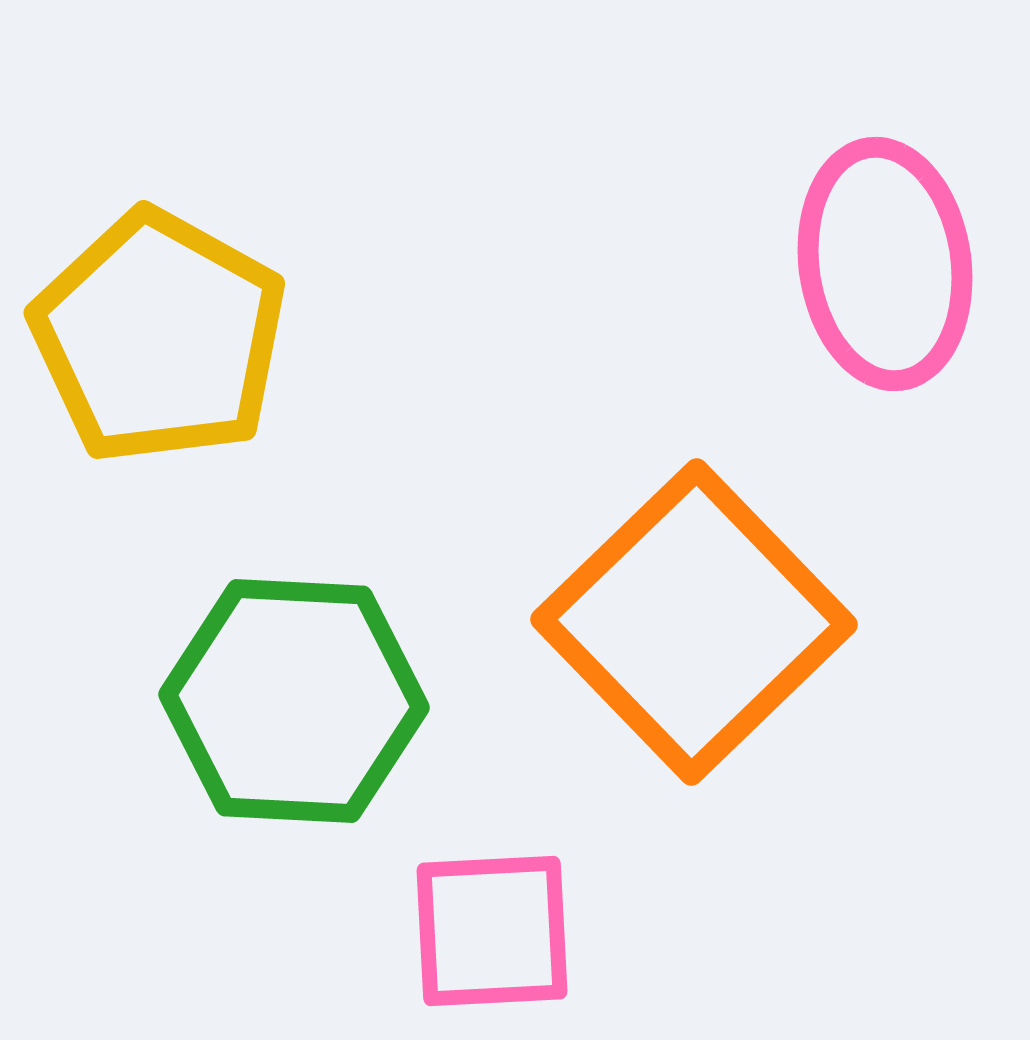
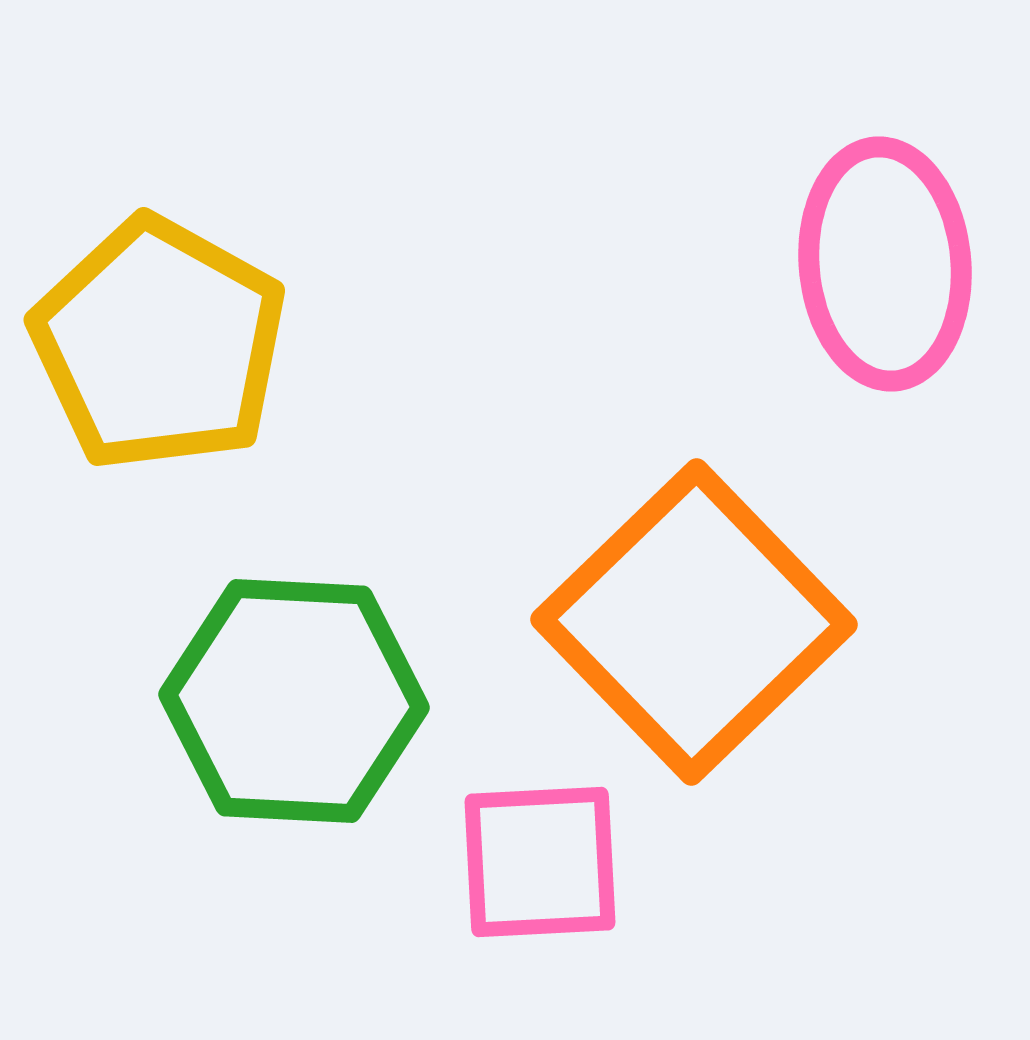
pink ellipse: rotated 3 degrees clockwise
yellow pentagon: moved 7 px down
pink square: moved 48 px right, 69 px up
